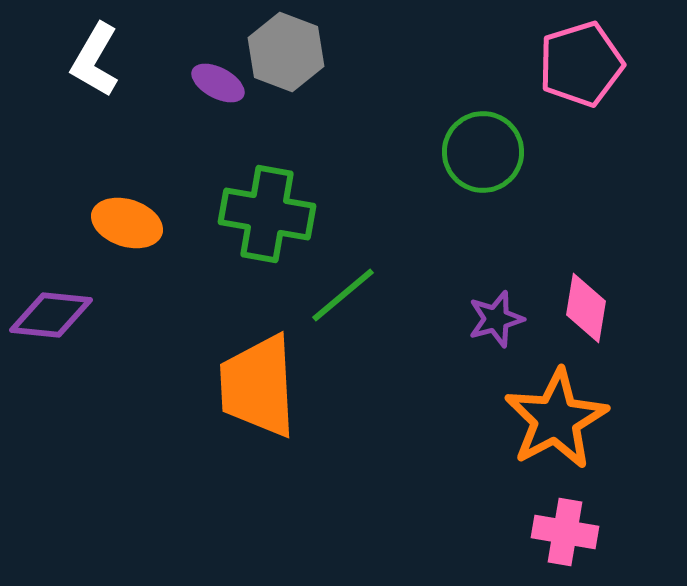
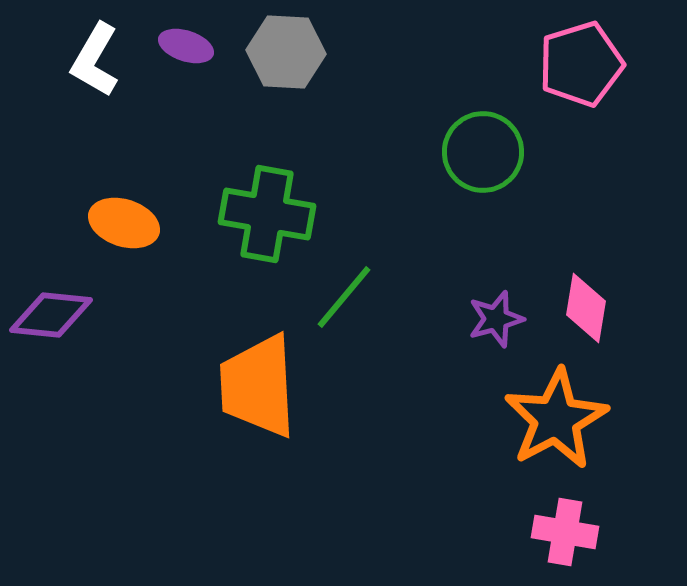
gray hexagon: rotated 18 degrees counterclockwise
purple ellipse: moved 32 px left, 37 px up; rotated 10 degrees counterclockwise
orange ellipse: moved 3 px left
green line: moved 1 px right, 2 px down; rotated 10 degrees counterclockwise
